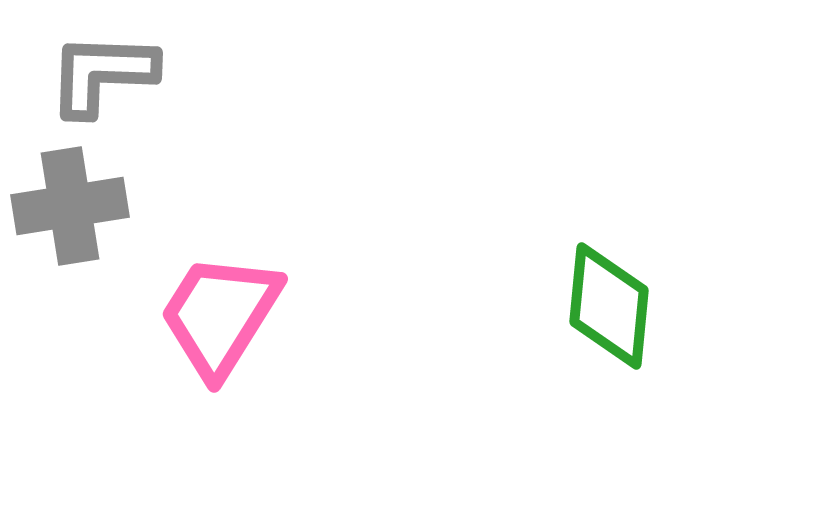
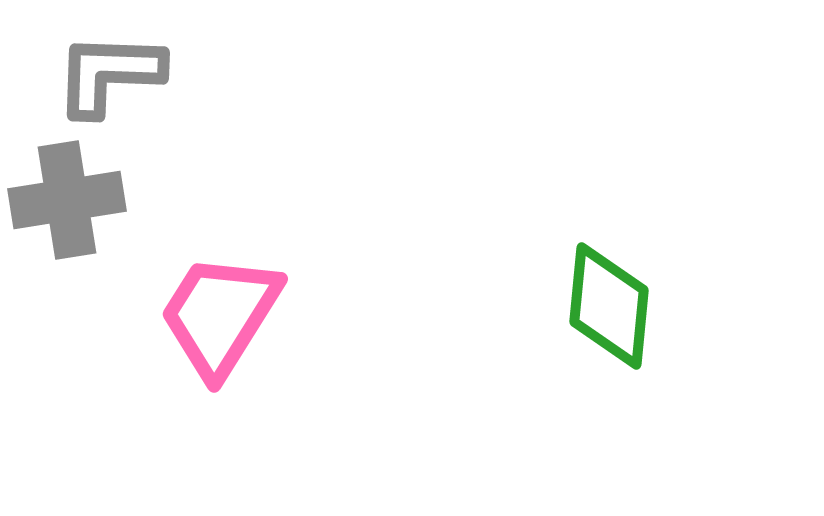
gray L-shape: moved 7 px right
gray cross: moved 3 px left, 6 px up
